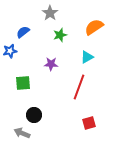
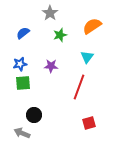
orange semicircle: moved 2 px left, 1 px up
blue semicircle: moved 1 px down
blue star: moved 10 px right, 13 px down
cyan triangle: rotated 24 degrees counterclockwise
purple star: moved 2 px down
